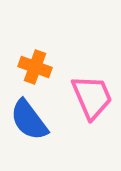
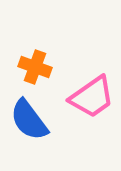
pink trapezoid: rotated 78 degrees clockwise
